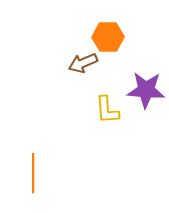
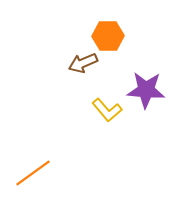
orange hexagon: moved 1 px up
yellow L-shape: rotated 36 degrees counterclockwise
orange line: rotated 54 degrees clockwise
